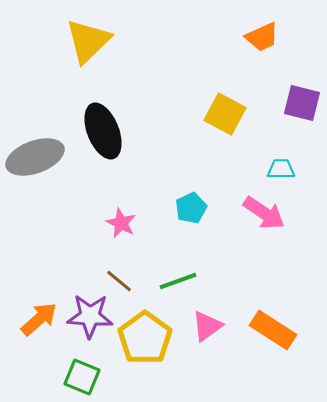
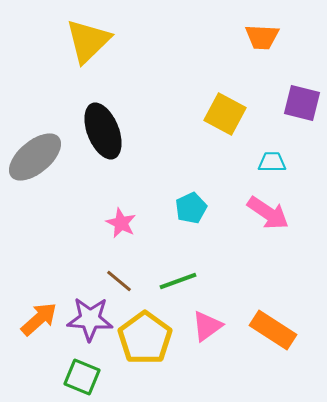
orange trapezoid: rotated 27 degrees clockwise
gray ellipse: rotated 20 degrees counterclockwise
cyan trapezoid: moved 9 px left, 7 px up
pink arrow: moved 4 px right
purple star: moved 3 px down
